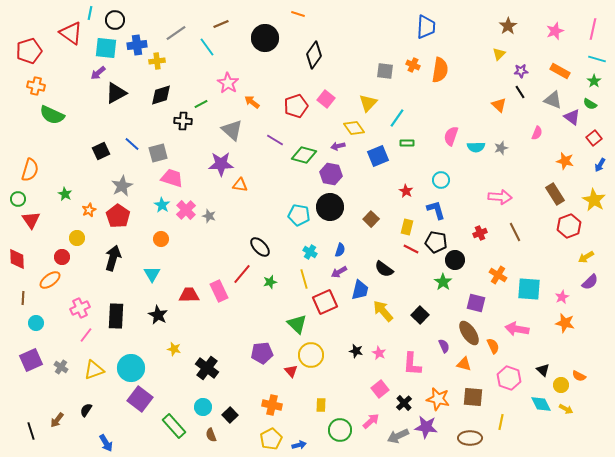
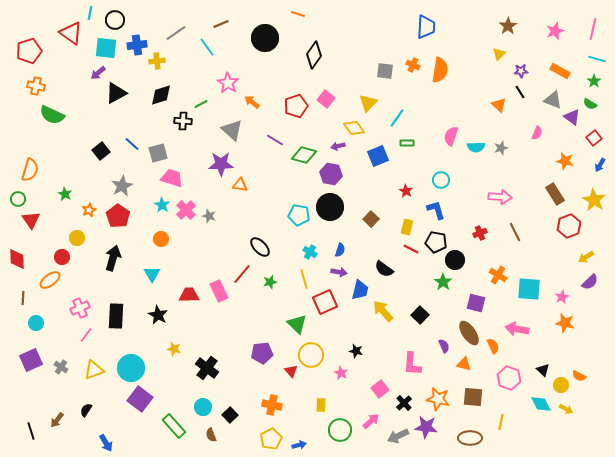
black square at (101, 151): rotated 12 degrees counterclockwise
purple arrow at (339, 272): rotated 140 degrees counterclockwise
pink star at (379, 353): moved 38 px left, 20 px down
